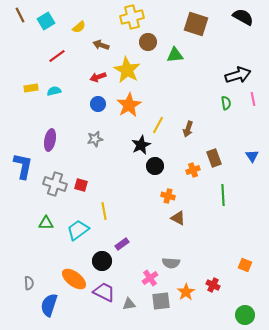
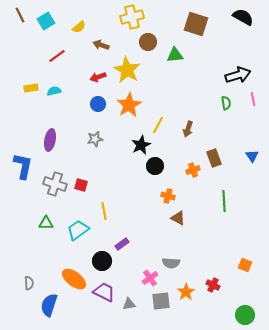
green line at (223, 195): moved 1 px right, 6 px down
